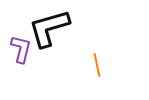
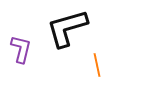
black L-shape: moved 18 px right
